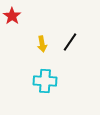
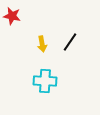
red star: rotated 24 degrees counterclockwise
